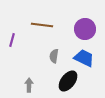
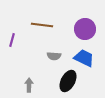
gray semicircle: rotated 96 degrees counterclockwise
black ellipse: rotated 10 degrees counterclockwise
